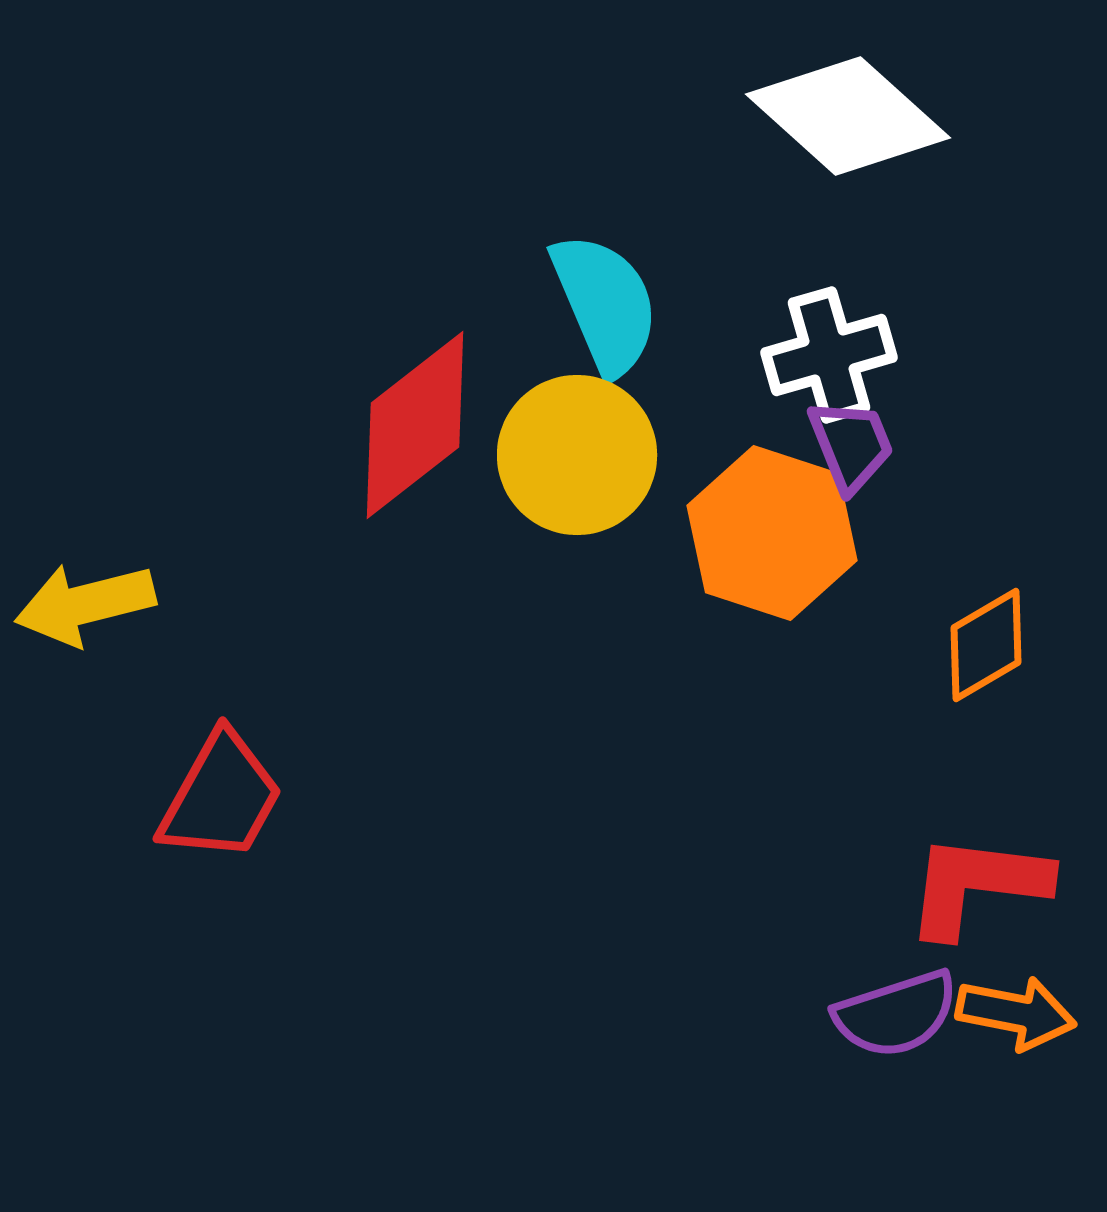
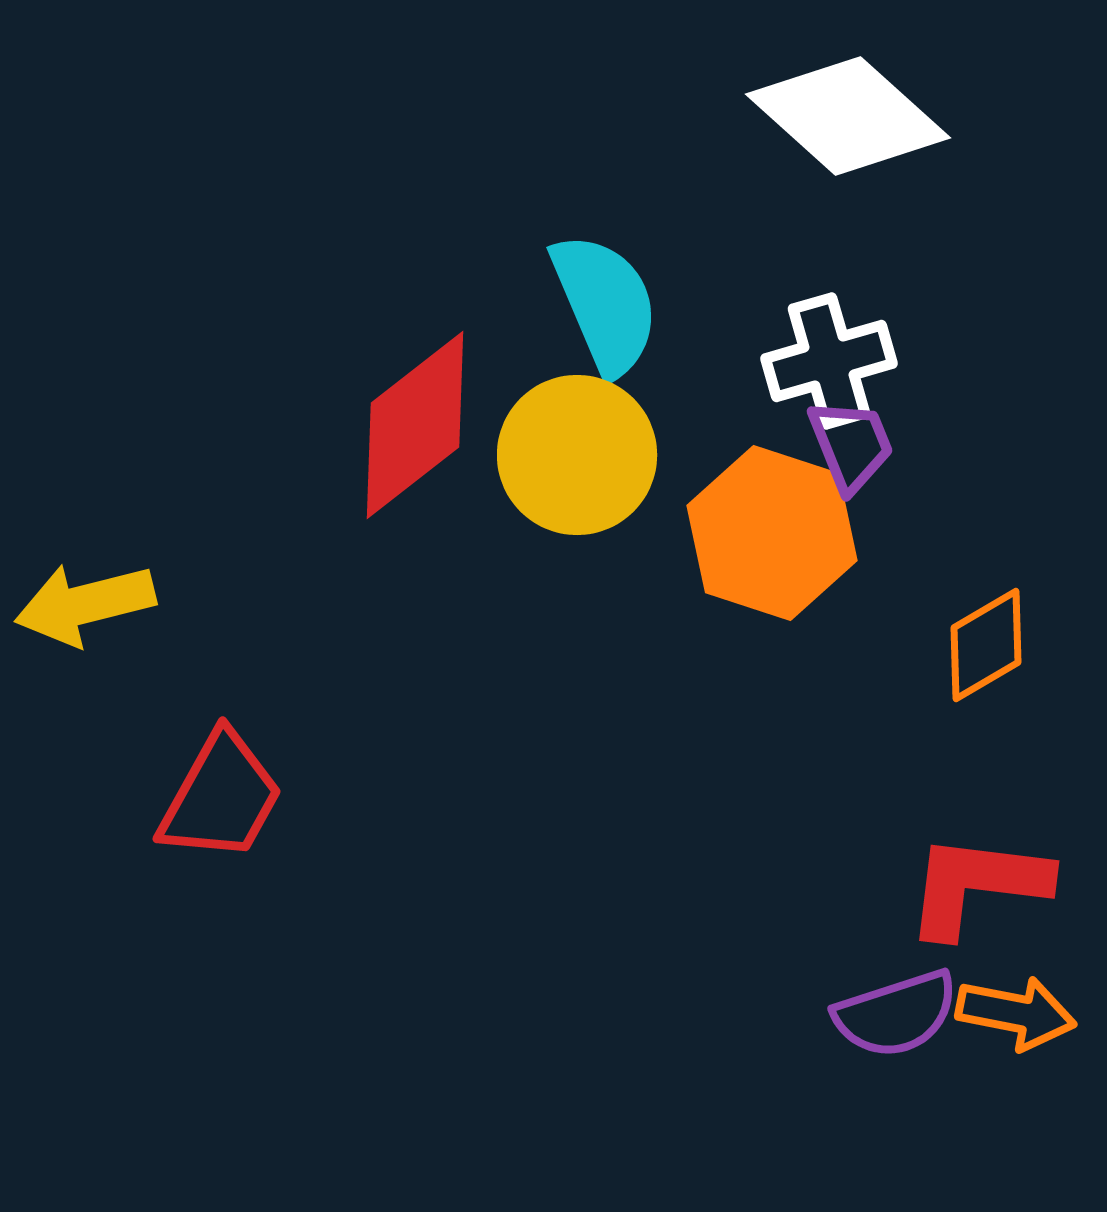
white cross: moved 6 px down
